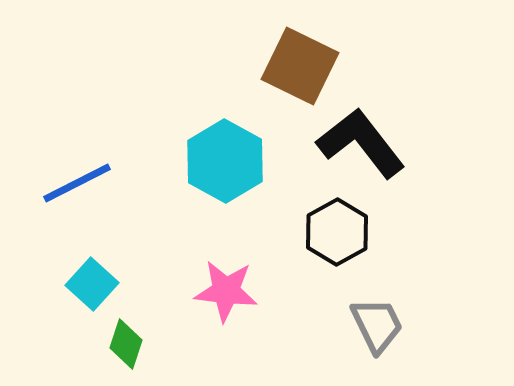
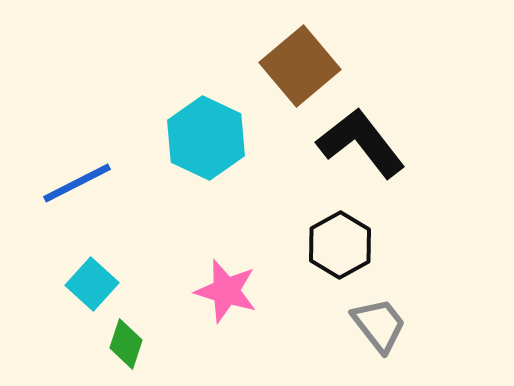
brown square: rotated 24 degrees clockwise
cyan hexagon: moved 19 px left, 23 px up; rotated 4 degrees counterclockwise
black hexagon: moved 3 px right, 13 px down
pink star: rotated 10 degrees clockwise
gray trapezoid: moved 2 px right; rotated 12 degrees counterclockwise
